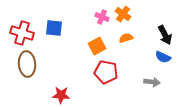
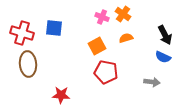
brown ellipse: moved 1 px right
